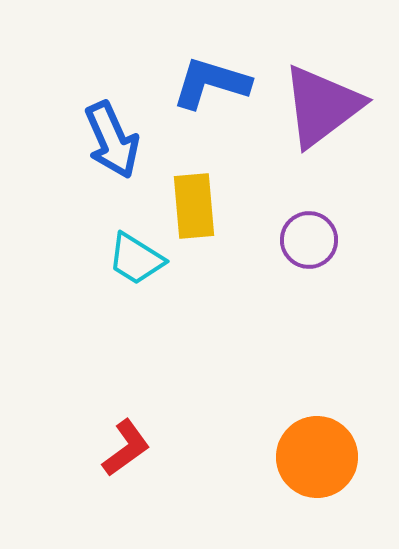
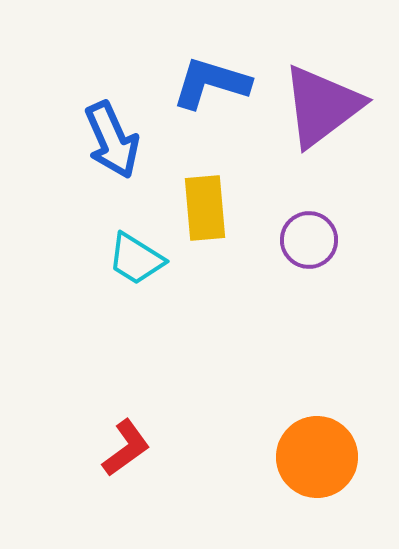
yellow rectangle: moved 11 px right, 2 px down
